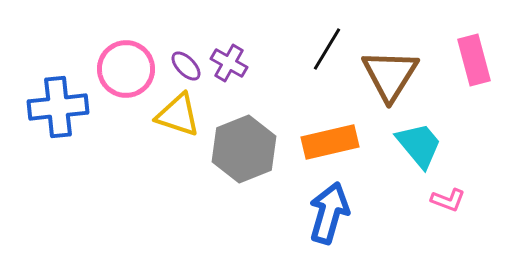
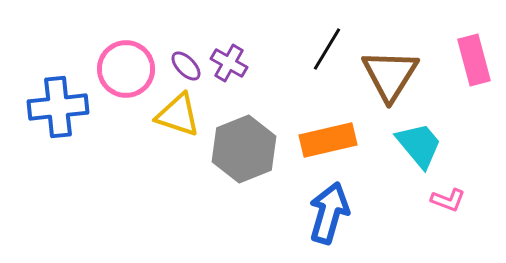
orange rectangle: moved 2 px left, 2 px up
